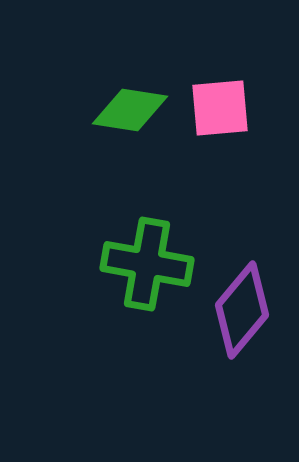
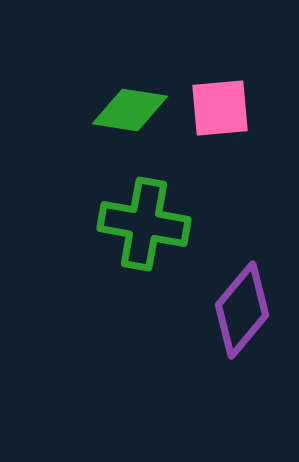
green cross: moved 3 px left, 40 px up
